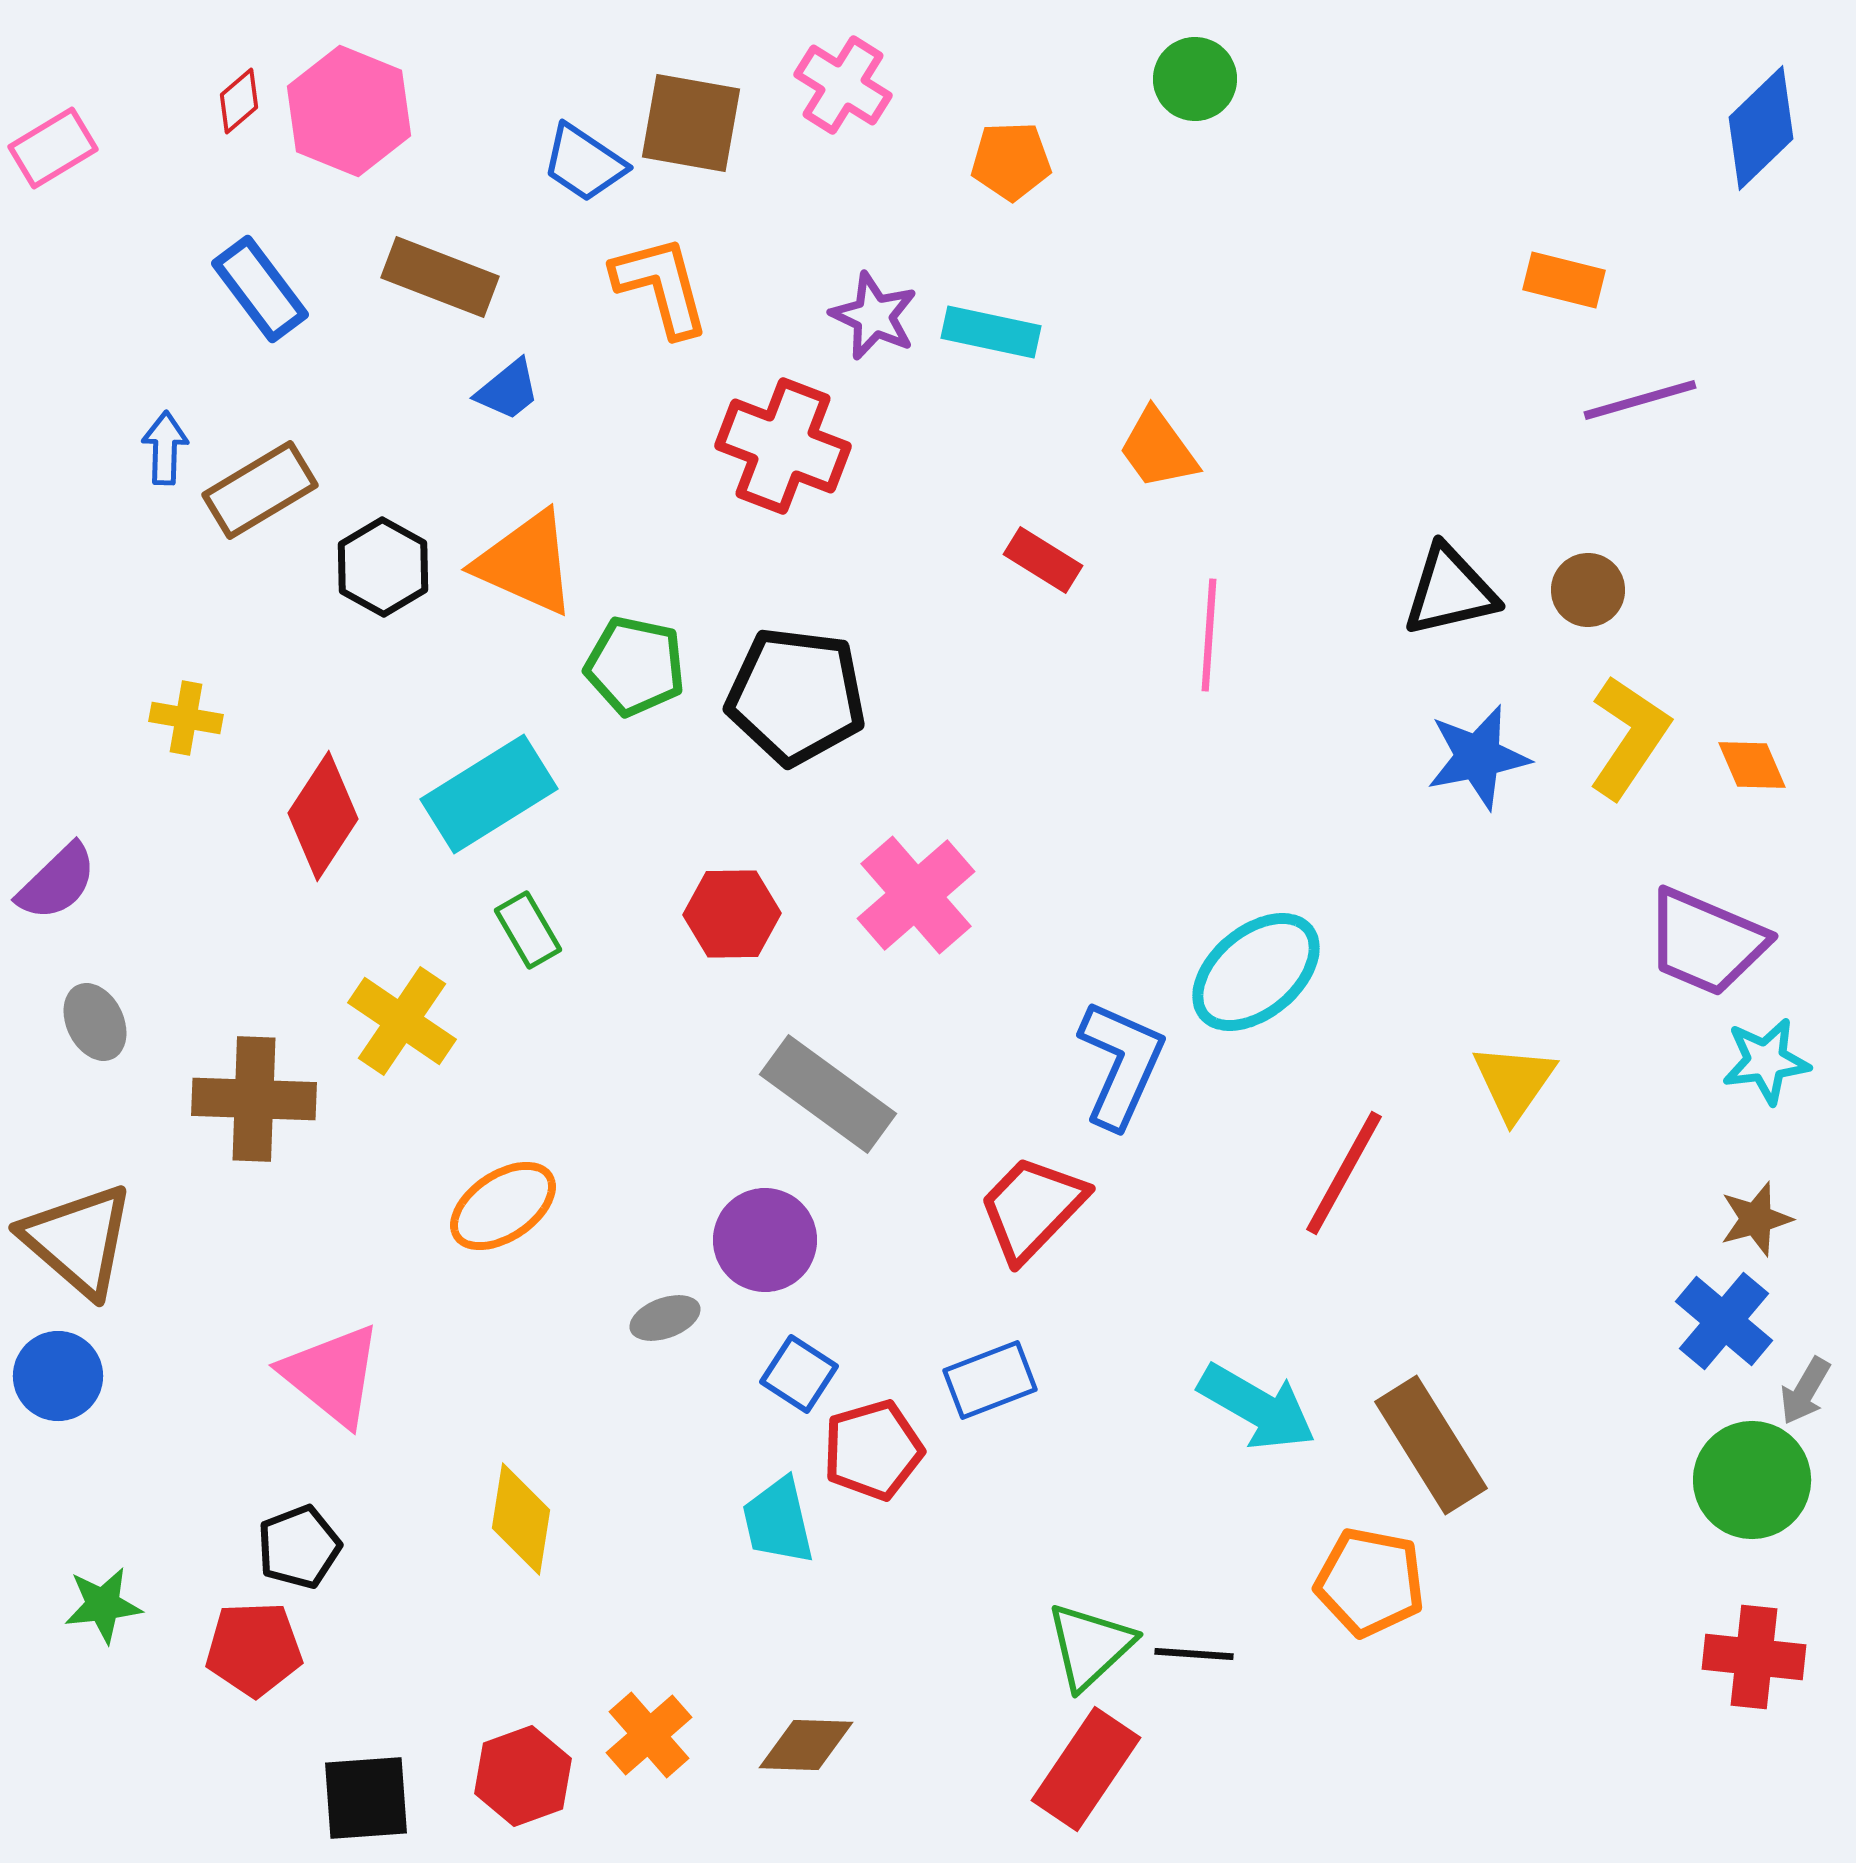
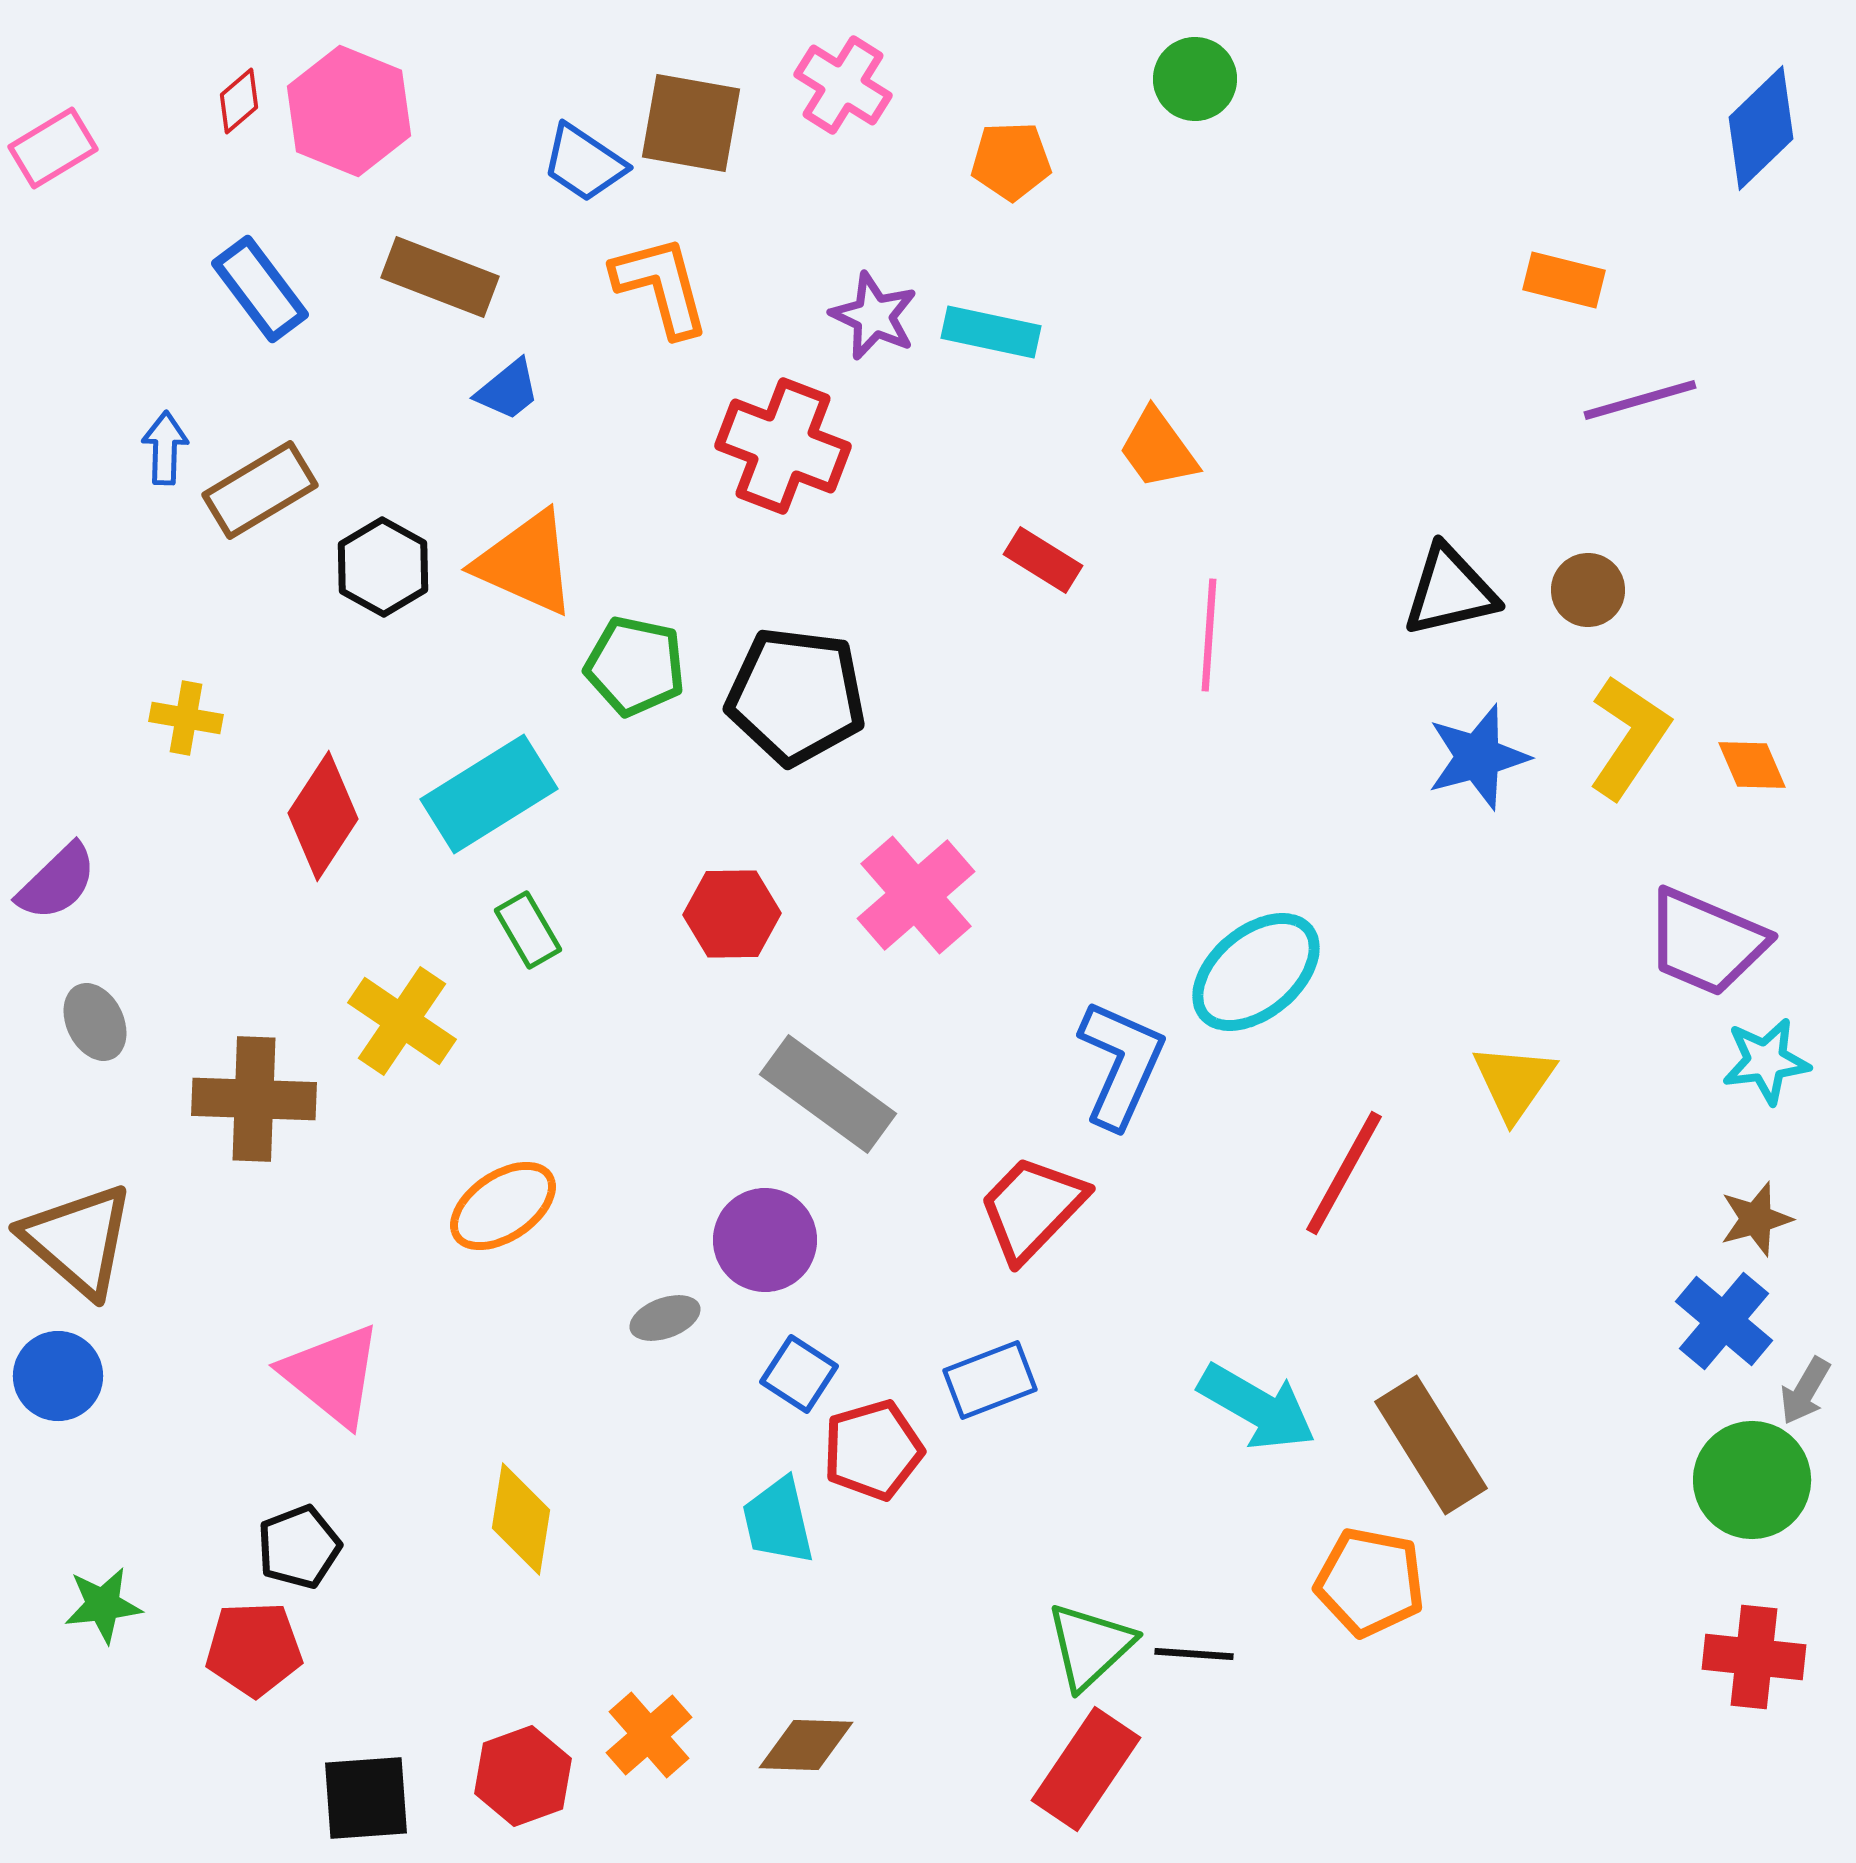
blue star at (1478, 757): rotated 4 degrees counterclockwise
